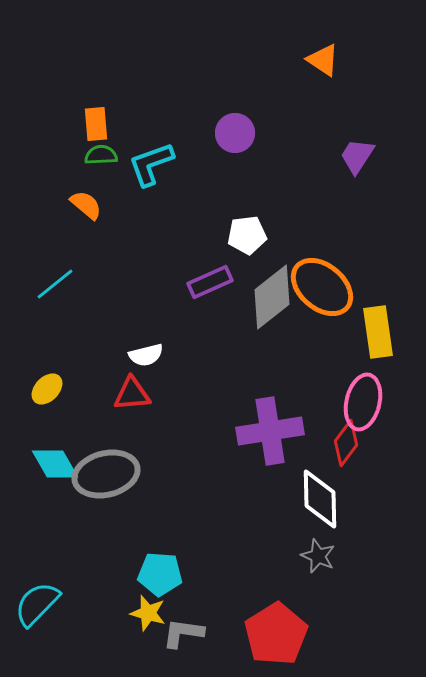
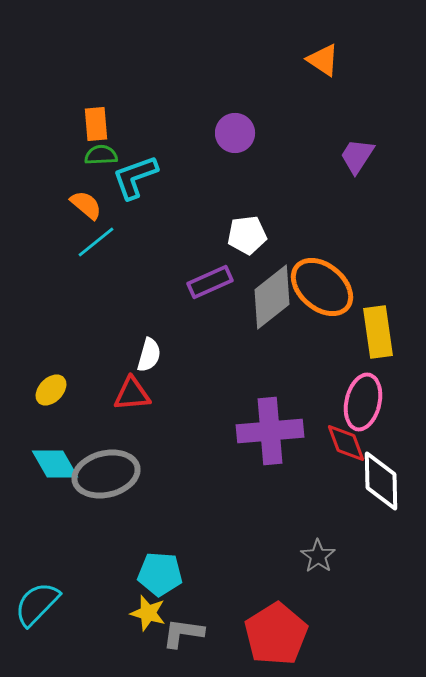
cyan L-shape: moved 16 px left, 13 px down
cyan line: moved 41 px right, 42 px up
white semicircle: moved 3 px right; rotated 60 degrees counterclockwise
yellow ellipse: moved 4 px right, 1 px down
purple cross: rotated 4 degrees clockwise
red diamond: rotated 57 degrees counterclockwise
white diamond: moved 61 px right, 18 px up
gray star: rotated 12 degrees clockwise
